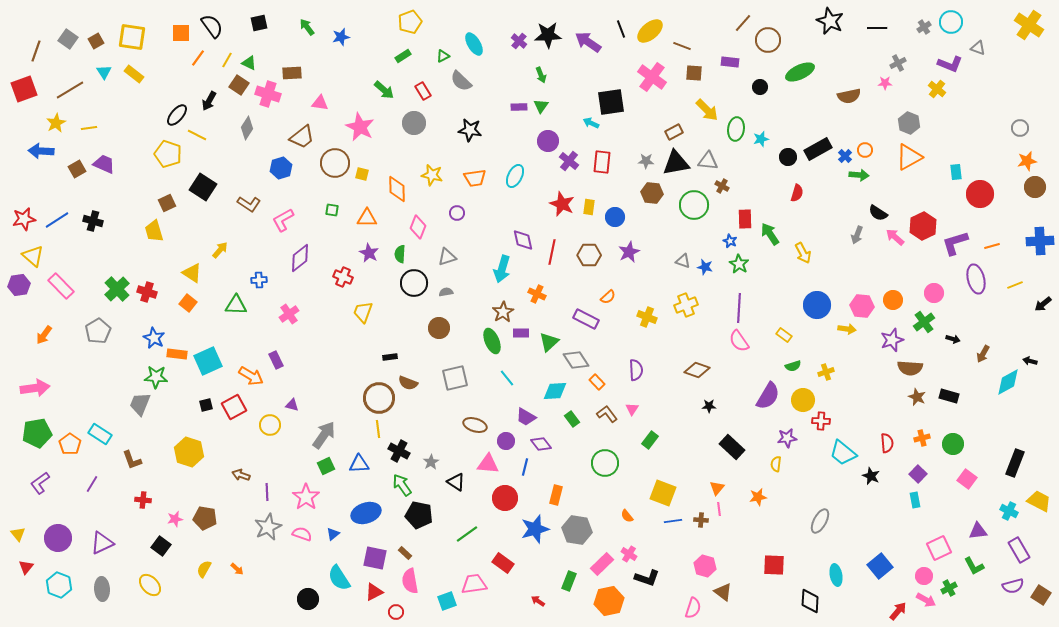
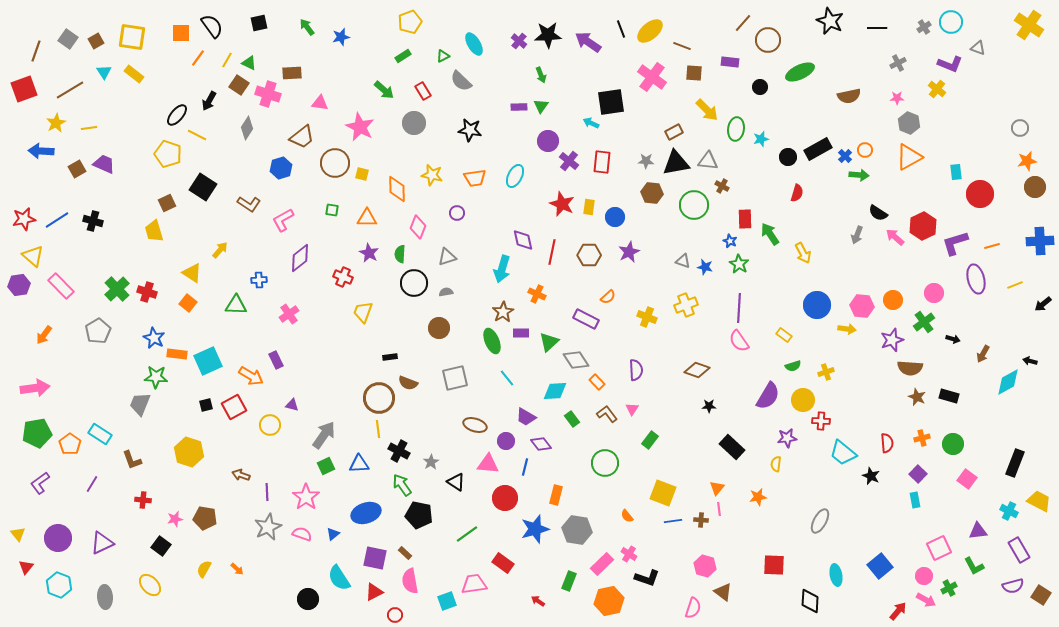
pink star at (885, 83): moved 12 px right, 15 px down
gray ellipse at (102, 589): moved 3 px right, 8 px down
red circle at (396, 612): moved 1 px left, 3 px down
